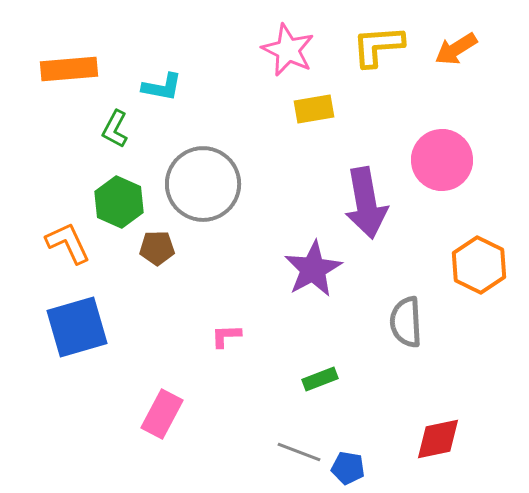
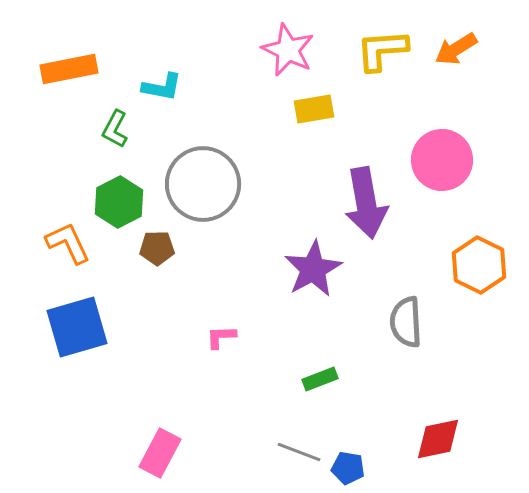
yellow L-shape: moved 4 px right, 4 px down
orange rectangle: rotated 6 degrees counterclockwise
green hexagon: rotated 9 degrees clockwise
pink L-shape: moved 5 px left, 1 px down
pink rectangle: moved 2 px left, 39 px down
